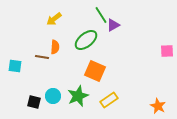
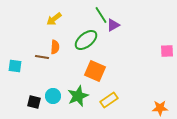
orange star: moved 2 px right, 2 px down; rotated 28 degrees counterclockwise
